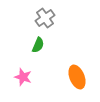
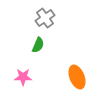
pink star: rotated 18 degrees counterclockwise
